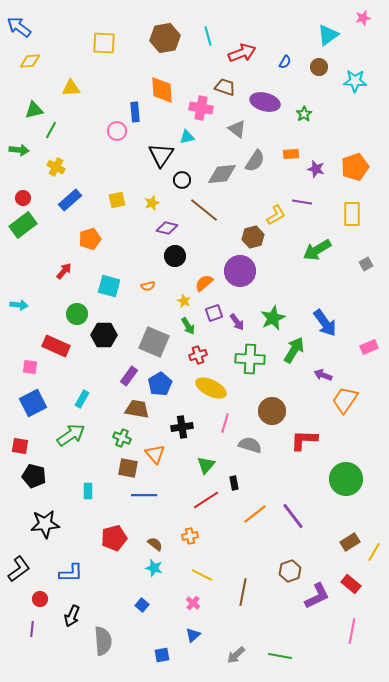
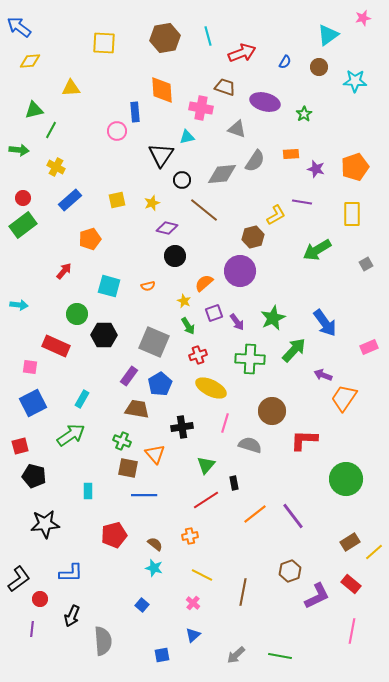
gray triangle at (237, 129): rotated 18 degrees counterclockwise
green arrow at (294, 350): rotated 12 degrees clockwise
orange trapezoid at (345, 400): moved 1 px left, 2 px up
green cross at (122, 438): moved 3 px down
red square at (20, 446): rotated 24 degrees counterclockwise
red pentagon at (114, 538): moved 3 px up
yellow line at (374, 552): rotated 18 degrees clockwise
black L-shape at (19, 569): moved 10 px down
